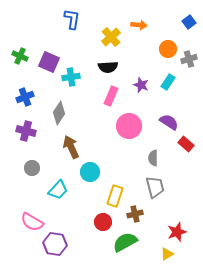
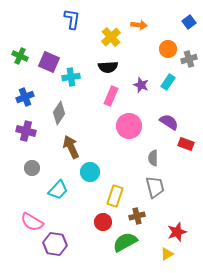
red rectangle: rotated 21 degrees counterclockwise
brown cross: moved 2 px right, 2 px down
